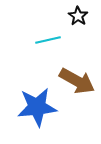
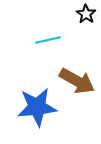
black star: moved 8 px right, 2 px up
